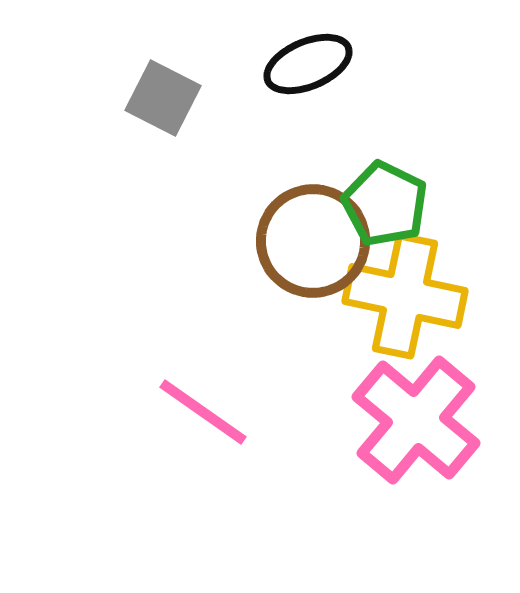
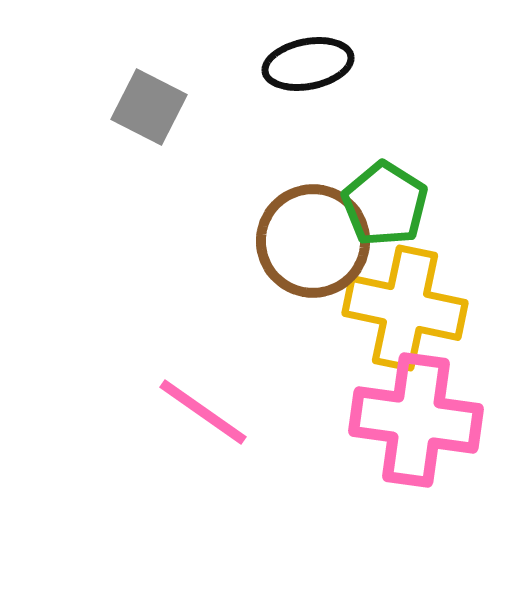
black ellipse: rotated 12 degrees clockwise
gray square: moved 14 px left, 9 px down
green pentagon: rotated 6 degrees clockwise
yellow cross: moved 12 px down
pink cross: rotated 32 degrees counterclockwise
